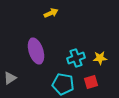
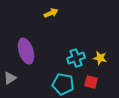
purple ellipse: moved 10 px left
yellow star: rotated 16 degrees clockwise
red square: rotated 32 degrees clockwise
